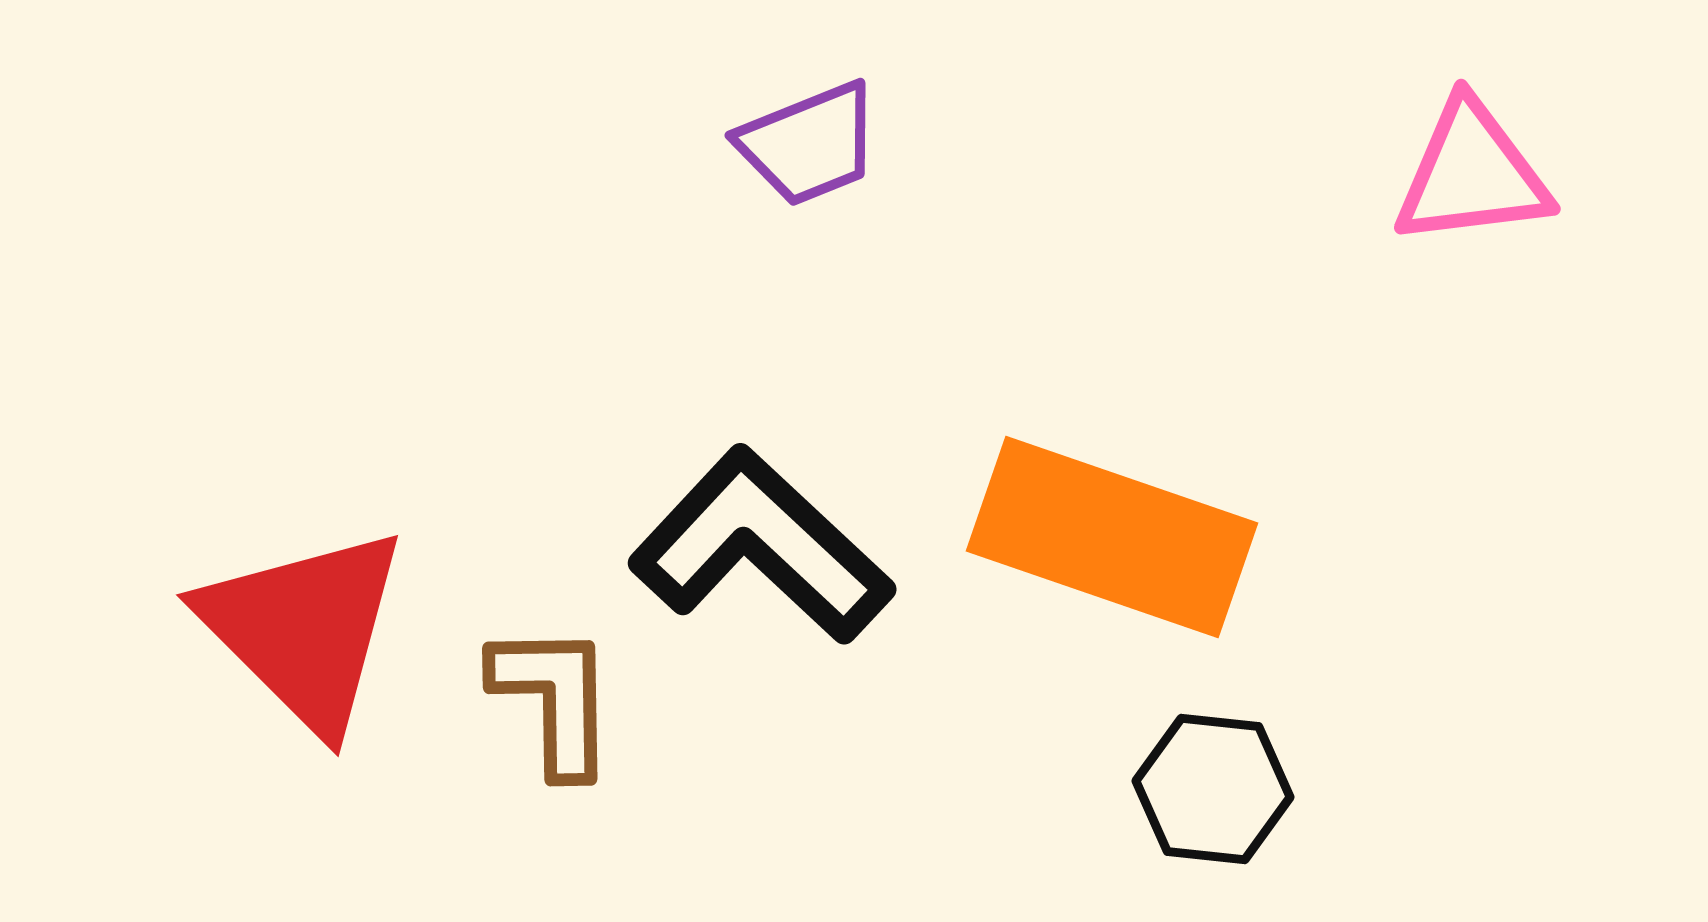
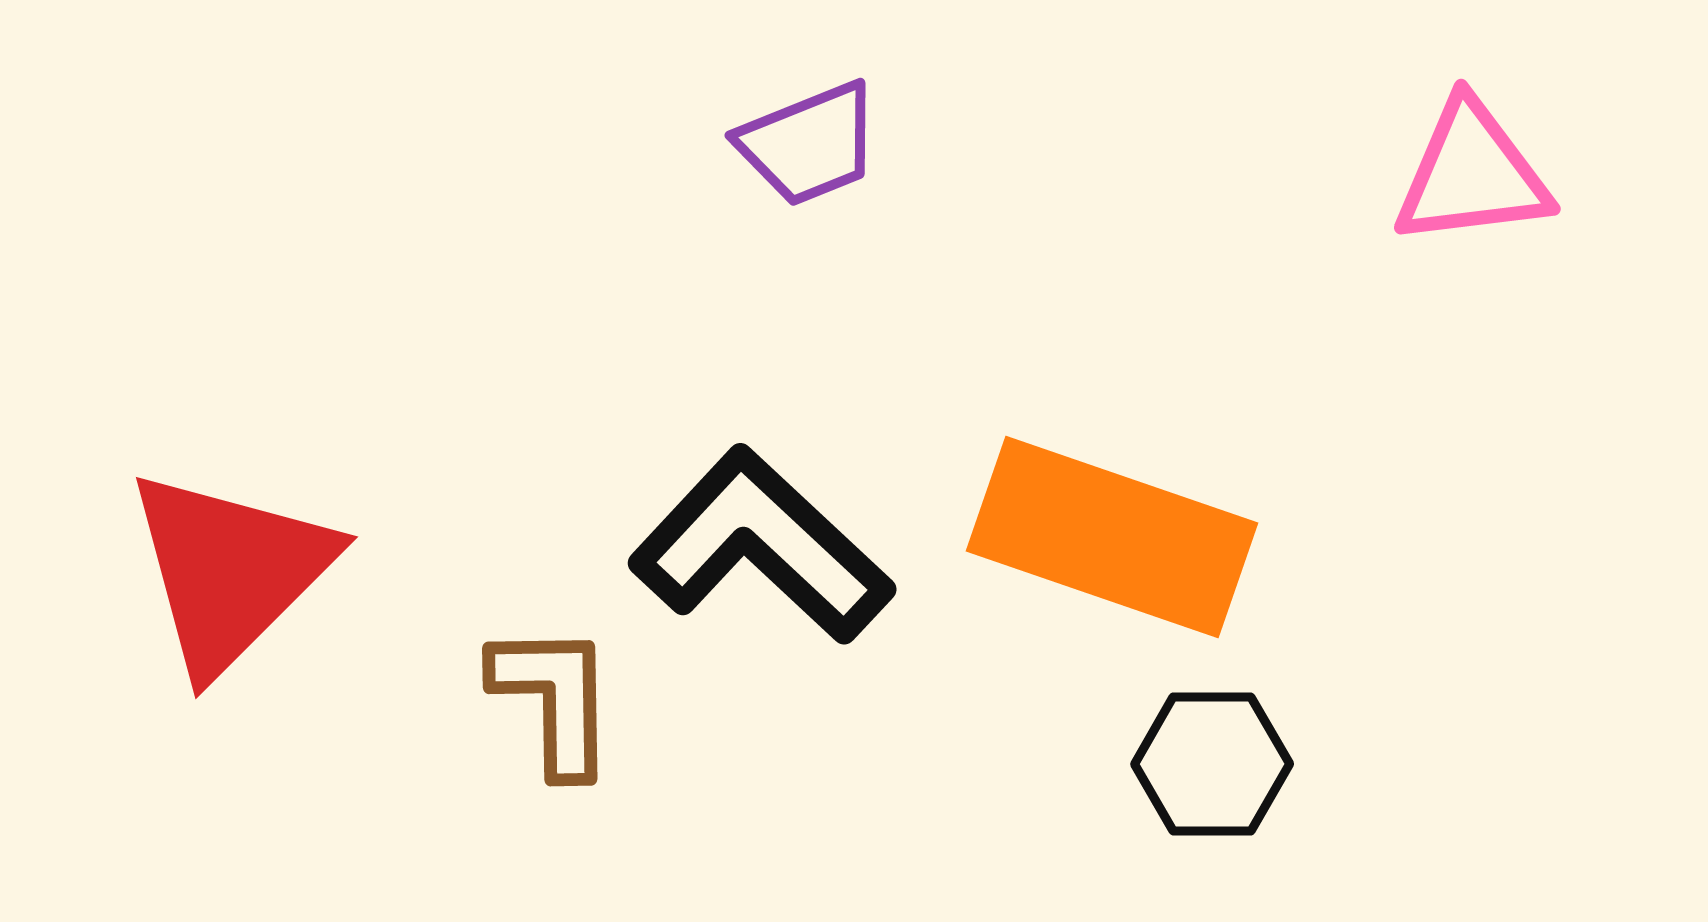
red triangle: moved 74 px left, 58 px up; rotated 30 degrees clockwise
black hexagon: moved 1 px left, 25 px up; rotated 6 degrees counterclockwise
